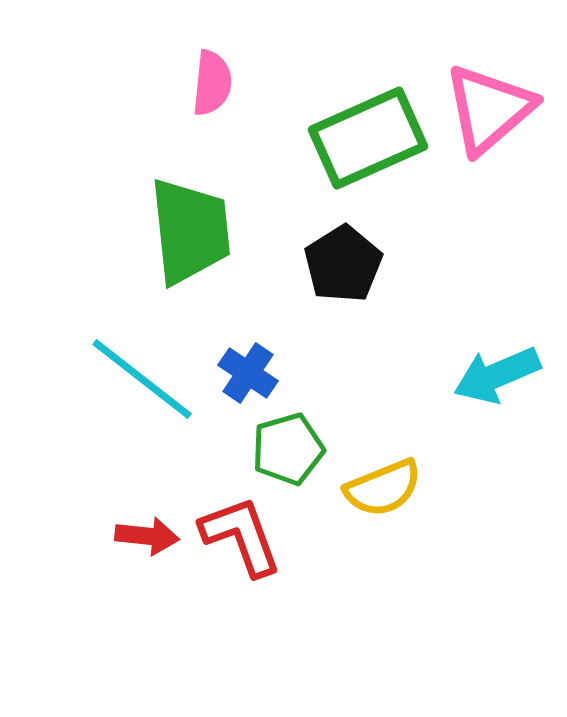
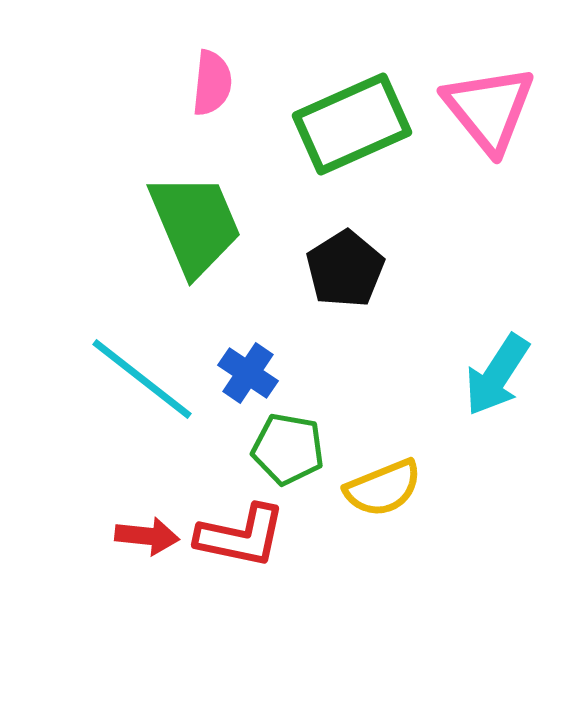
pink triangle: rotated 28 degrees counterclockwise
green rectangle: moved 16 px left, 14 px up
green trapezoid: moved 5 px right, 7 px up; rotated 17 degrees counterclockwise
black pentagon: moved 2 px right, 5 px down
cyan arrow: rotated 34 degrees counterclockwise
green pentagon: rotated 26 degrees clockwise
red L-shape: rotated 122 degrees clockwise
